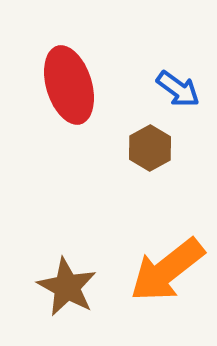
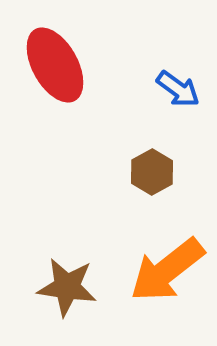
red ellipse: moved 14 px left, 20 px up; rotated 12 degrees counterclockwise
brown hexagon: moved 2 px right, 24 px down
brown star: rotated 20 degrees counterclockwise
